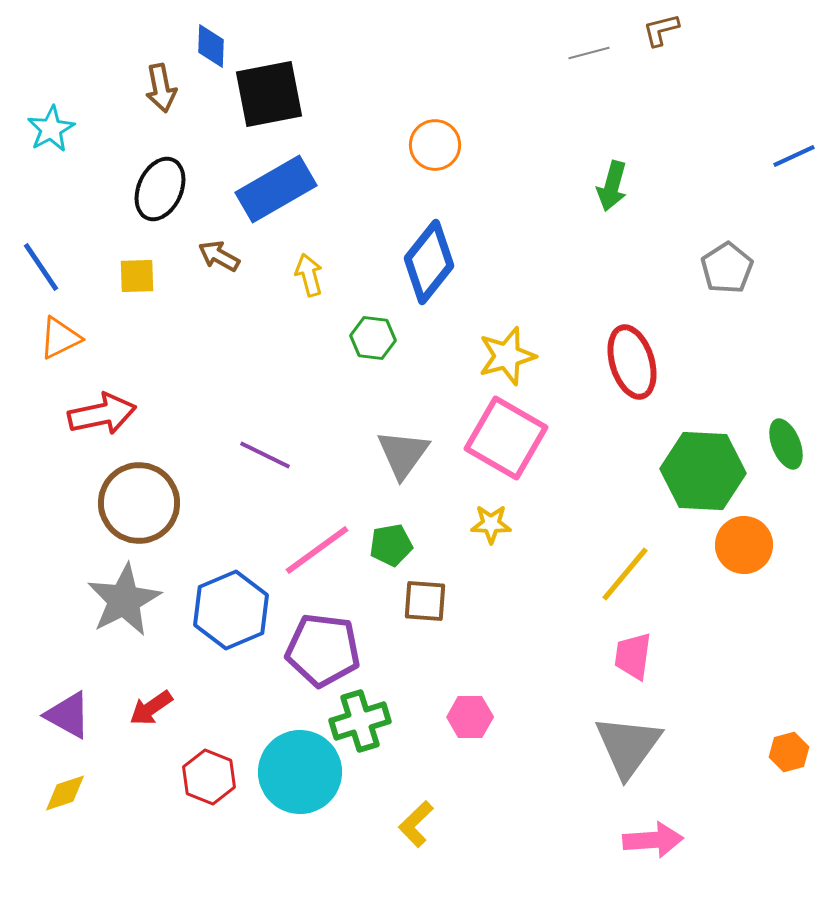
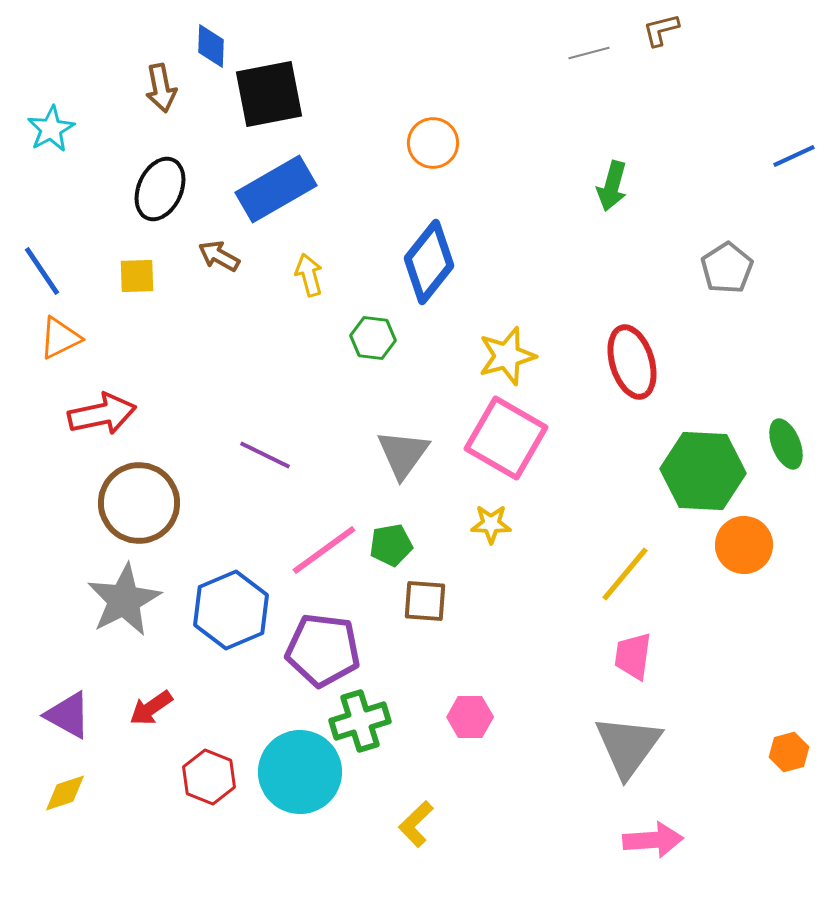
orange circle at (435, 145): moved 2 px left, 2 px up
blue line at (41, 267): moved 1 px right, 4 px down
pink line at (317, 550): moved 7 px right
